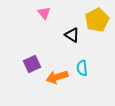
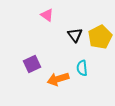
pink triangle: moved 3 px right, 2 px down; rotated 16 degrees counterclockwise
yellow pentagon: moved 3 px right, 17 px down
black triangle: moved 3 px right; rotated 21 degrees clockwise
orange arrow: moved 1 px right, 2 px down
